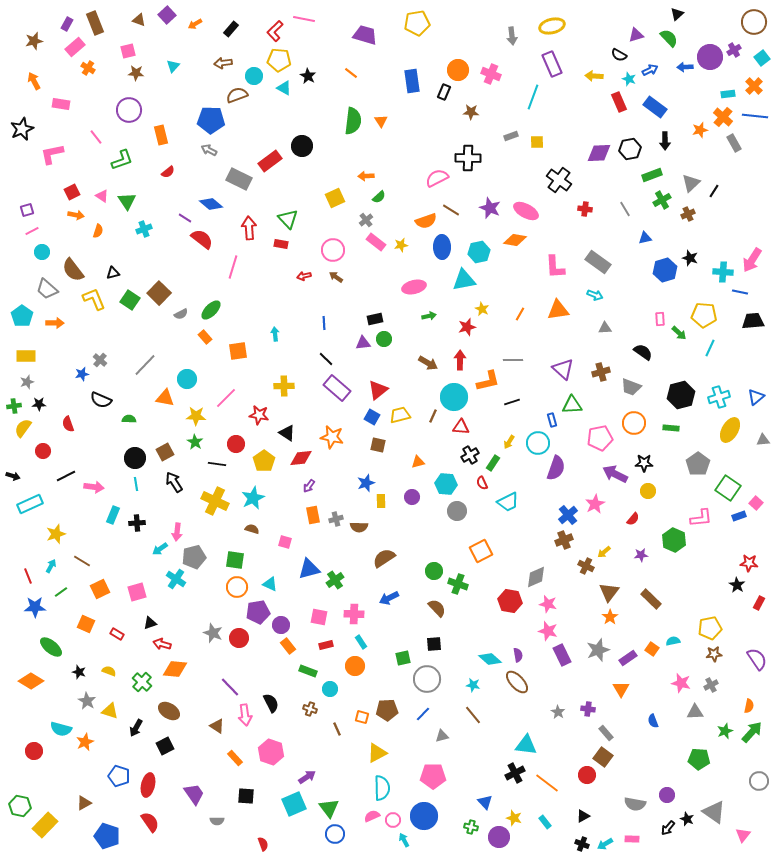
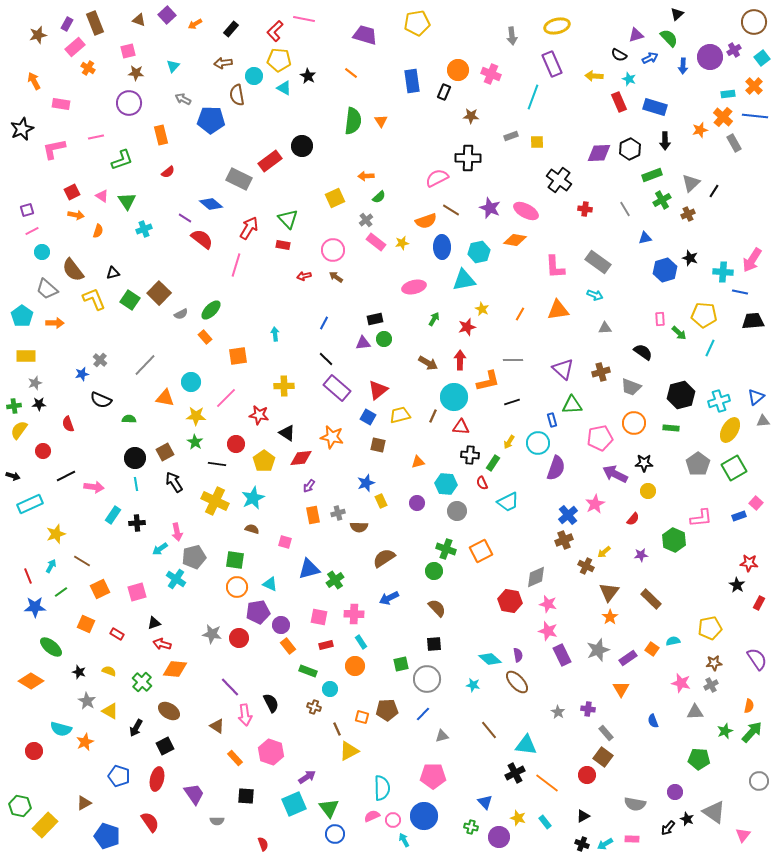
yellow ellipse at (552, 26): moved 5 px right
brown star at (34, 41): moved 4 px right, 6 px up
blue arrow at (685, 67): moved 2 px left, 1 px up; rotated 84 degrees counterclockwise
blue arrow at (650, 70): moved 12 px up
brown semicircle at (237, 95): rotated 80 degrees counterclockwise
blue rectangle at (655, 107): rotated 20 degrees counterclockwise
purple circle at (129, 110): moved 7 px up
brown star at (471, 112): moved 4 px down
pink line at (96, 137): rotated 63 degrees counterclockwise
black hexagon at (630, 149): rotated 15 degrees counterclockwise
gray arrow at (209, 150): moved 26 px left, 51 px up
pink L-shape at (52, 154): moved 2 px right, 5 px up
red arrow at (249, 228): rotated 35 degrees clockwise
red rectangle at (281, 244): moved 2 px right, 1 px down
yellow star at (401, 245): moved 1 px right, 2 px up
pink line at (233, 267): moved 3 px right, 2 px up
green arrow at (429, 316): moved 5 px right, 3 px down; rotated 48 degrees counterclockwise
blue line at (324, 323): rotated 32 degrees clockwise
orange square at (238, 351): moved 5 px down
cyan circle at (187, 379): moved 4 px right, 3 px down
gray star at (27, 382): moved 8 px right, 1 px down
cyan cross at (719, 397): moved 4 px down
blue square at (372, 417): moved 4 px left
yellow semicircle at (23, 428): moved 4 px left, 2 px down
gray triangle at (763, 440): moved 19 px up
black cross at (470, 455): rotated 36 degrees clockwise
green square at (728, 488): moved 6 px right, 20 px up; rotated 25 degrees clockwise
purple circle at (412, 497): moved 5 px right, 6 px down
yellow rectangle at (381, 501): rotated 24 degrees counterclockwise
cyan rectangle at (113, 515): rotated 12 degrees clockwise
gray cross at (336, 519): moved 2 px right, 6 px up
pink arrow at (177, 532): rotated 18 degrees counterclockwise
green cross at (458, 584): moved 12 px left, 35 px up
black triangle at (150, 623): moved 4 px right
gray star at (213, 633): moved 1 px left, 1 px down; rotated 12 degrees counterclockwise
brown star at (714, 654): moved 9 px down
green square at (403, 658): moved 2 px left, 6 px down
brown cross at (310, 709): moved 4 px right, 2 px up
yellow triangle at (110, 711): rotated 12 degrees clockwise
brown line at (473, 715): moved 16 px right, 15 px down
yellow triangle at (377, 753): moved 28 px left, 2 px up
red ellipse at (148, 785): moved 9 px right, 6 px up
purple circle at (667, 795): moved 8 px right, 3 px up
yellow star at (514, 818): moved 4 px right
